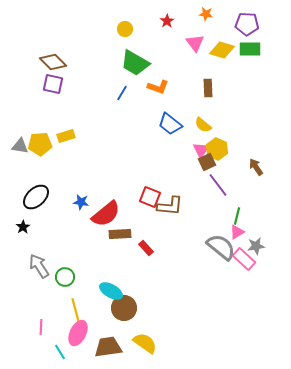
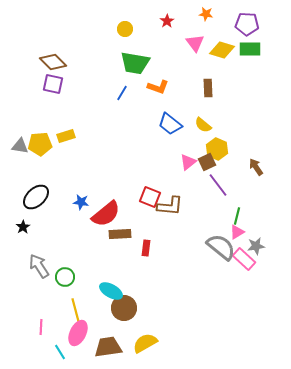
green trapezoid at (135, 63): rotated 20 degrees counterclockwise
pink triangle at (201, 150): moved 13 px left, 12 px down; rotated 18 degrees clockwise
red rectangle at (146, 248): rotated 49 degrees clockwise
yellow semicircle at (145, 343): rotated 65 degrees counterclockwise
